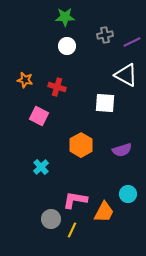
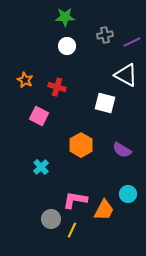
orange star: rotated 14 degrees clockwise
white square: rotated 10 degrees clockwise
purple semicircle: rotated 48 degrees clockwise
orange trapezoid: moved 2 px up
